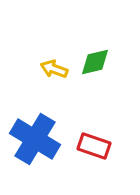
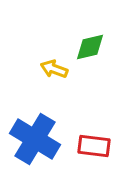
green diamond: moved 5 px left, 15 px up
red rectangle: rotated 12 degrees counterclockwise
